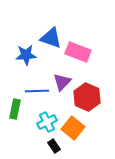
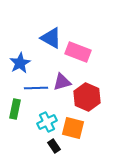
blue triangle: rotated 10 degrees clockwise
blue star: moved 6 px left, 8 px down; rotated 25 degrees counterclockwise
purple triangle: rotated 30 degrees clockwise
blue line: moved 1 px left, 3 px up
orange square: rotated 25 degrees counterclockwise
